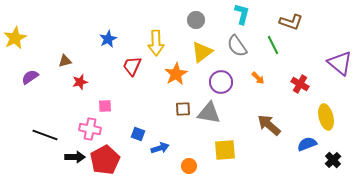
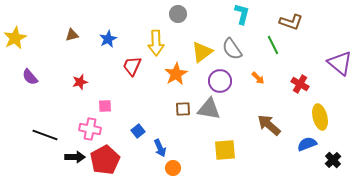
gray circle: moved 18 px left, 6 px up
gray semicircle: moved 5 px left, 3 px down
brown triangle: moved 7 px right, 26 px up
purple semicircle: rotated 96 degrees counterclockwise
purple circle: moved 1 px left, 1 px up
gray triangle: moved 4 px up
yellow ellipse: moved 6 px left
blue square: moved 3 px up; rotated 32 degrees clockwise
blue arrow: rotated 84 degrees clockwise
orange circle: moved 16 px left, 2 px down
